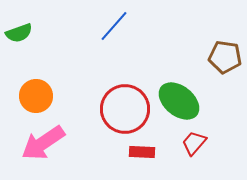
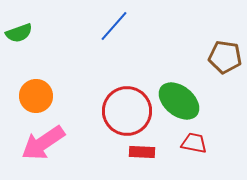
red circle: moved 2 px right, 2 px down
red trapezoid: rotated 60 degrees clockwise
